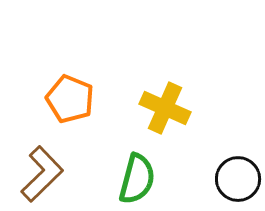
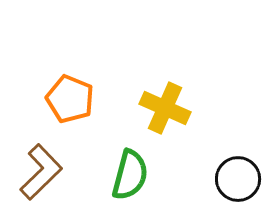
brown L-shape: moved 1 px left, 2 px up
green semicircle: moved 7 px left, 4 px up
